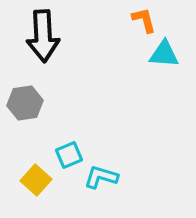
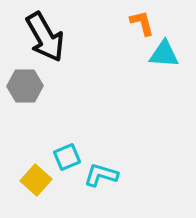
orange L-shape: moved 2 px left, 3 px down
black arrow: moved 2 px right, 1 px down; rotated 27 degrees counterclockwise
gray hexagon: moved 17 px up; rotated 8 degrees clockwise
cyan square: moved 2 px left, 2 px down
cyan L-shape: moved 2 px up
